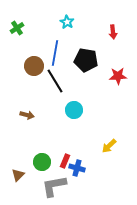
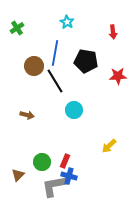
black pentagon: moved 1 px down
blue cross: moved 8 px left, 8 px down
